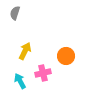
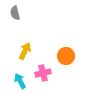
gray semicircle: rotated 32 degrees counterclockwise
